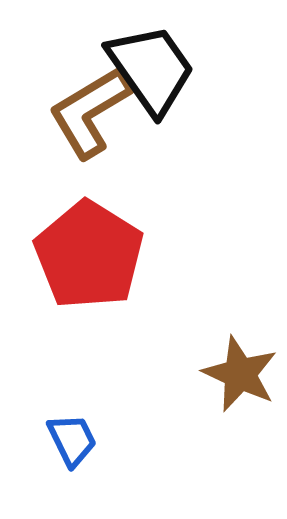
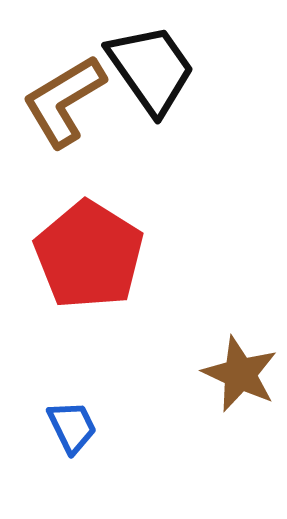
brown L-shape: moved 26 px left, 11 px up
blue trapezoid: moved 13 px up
